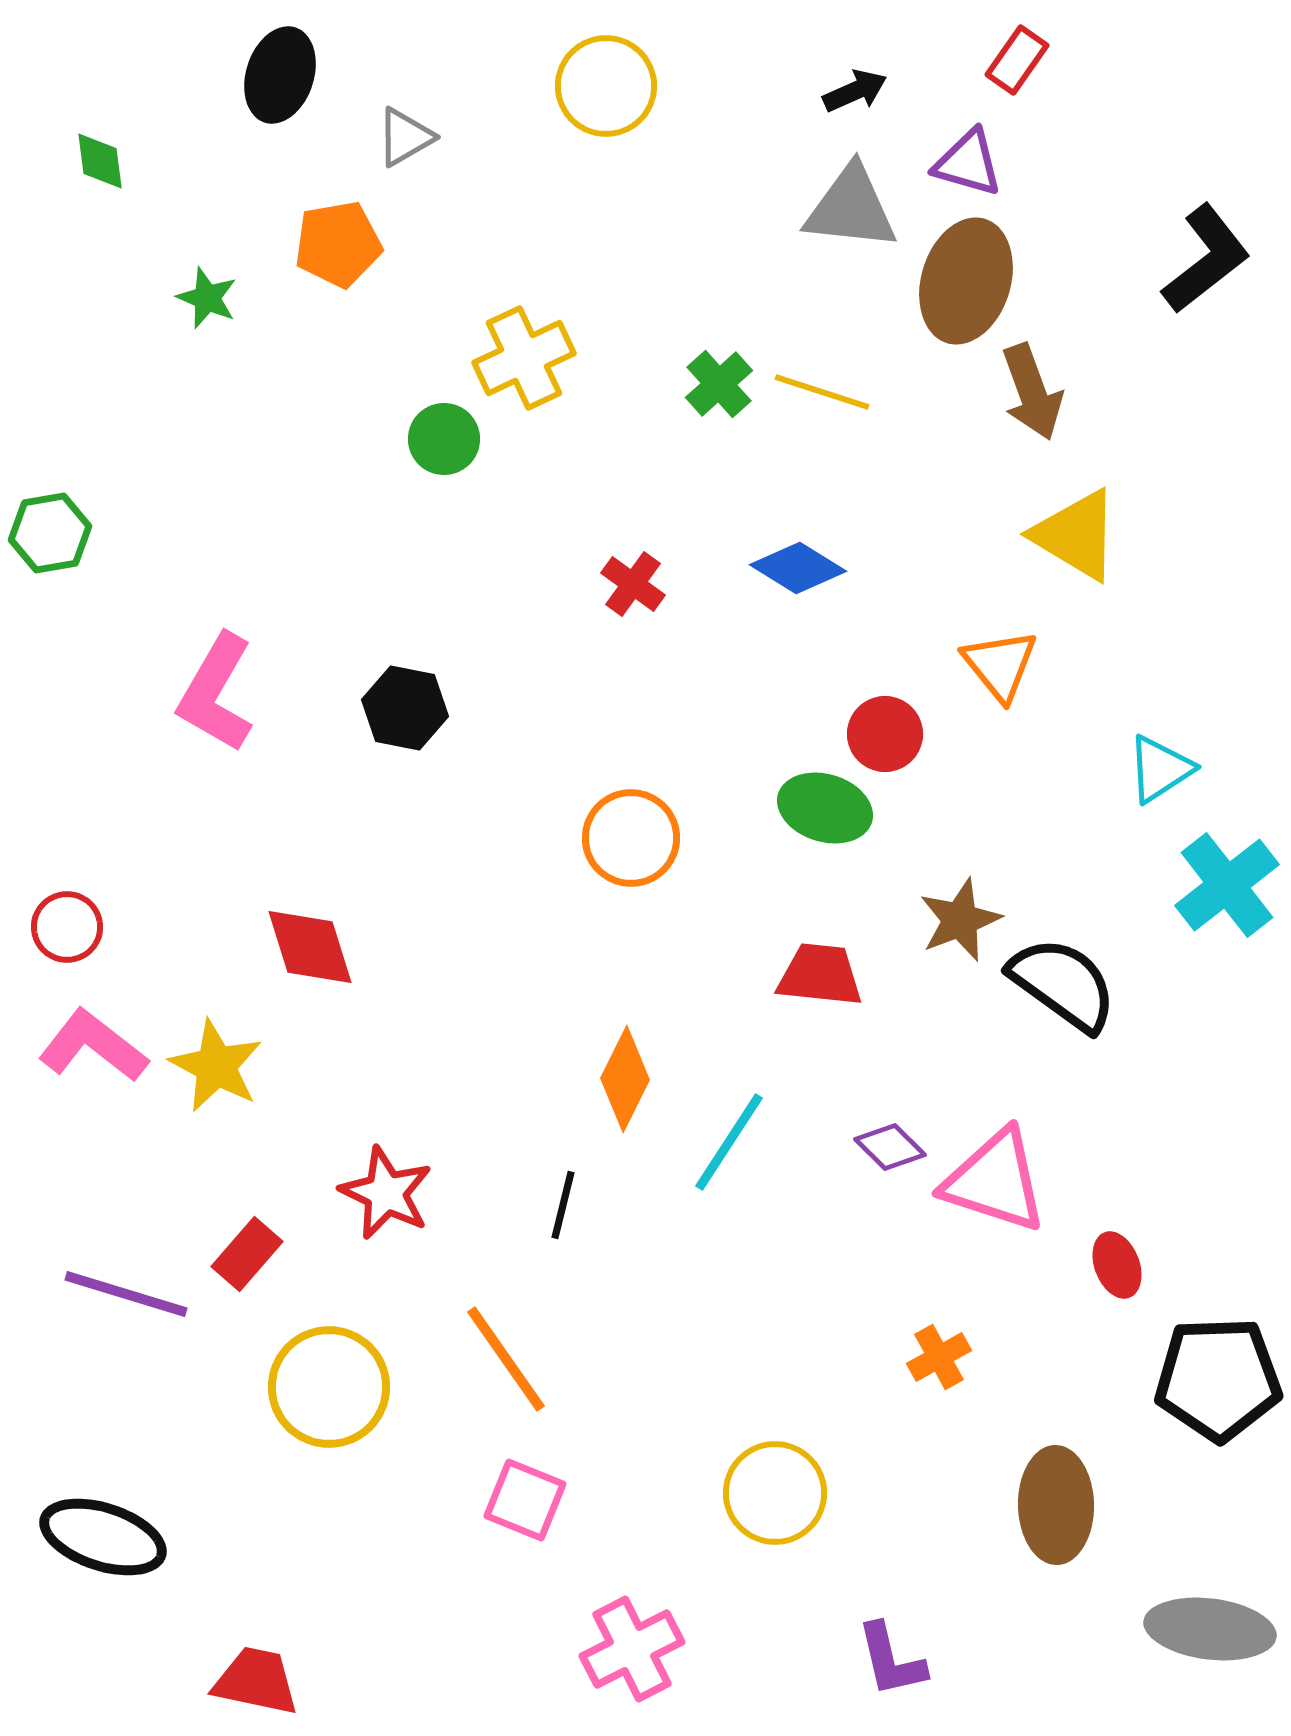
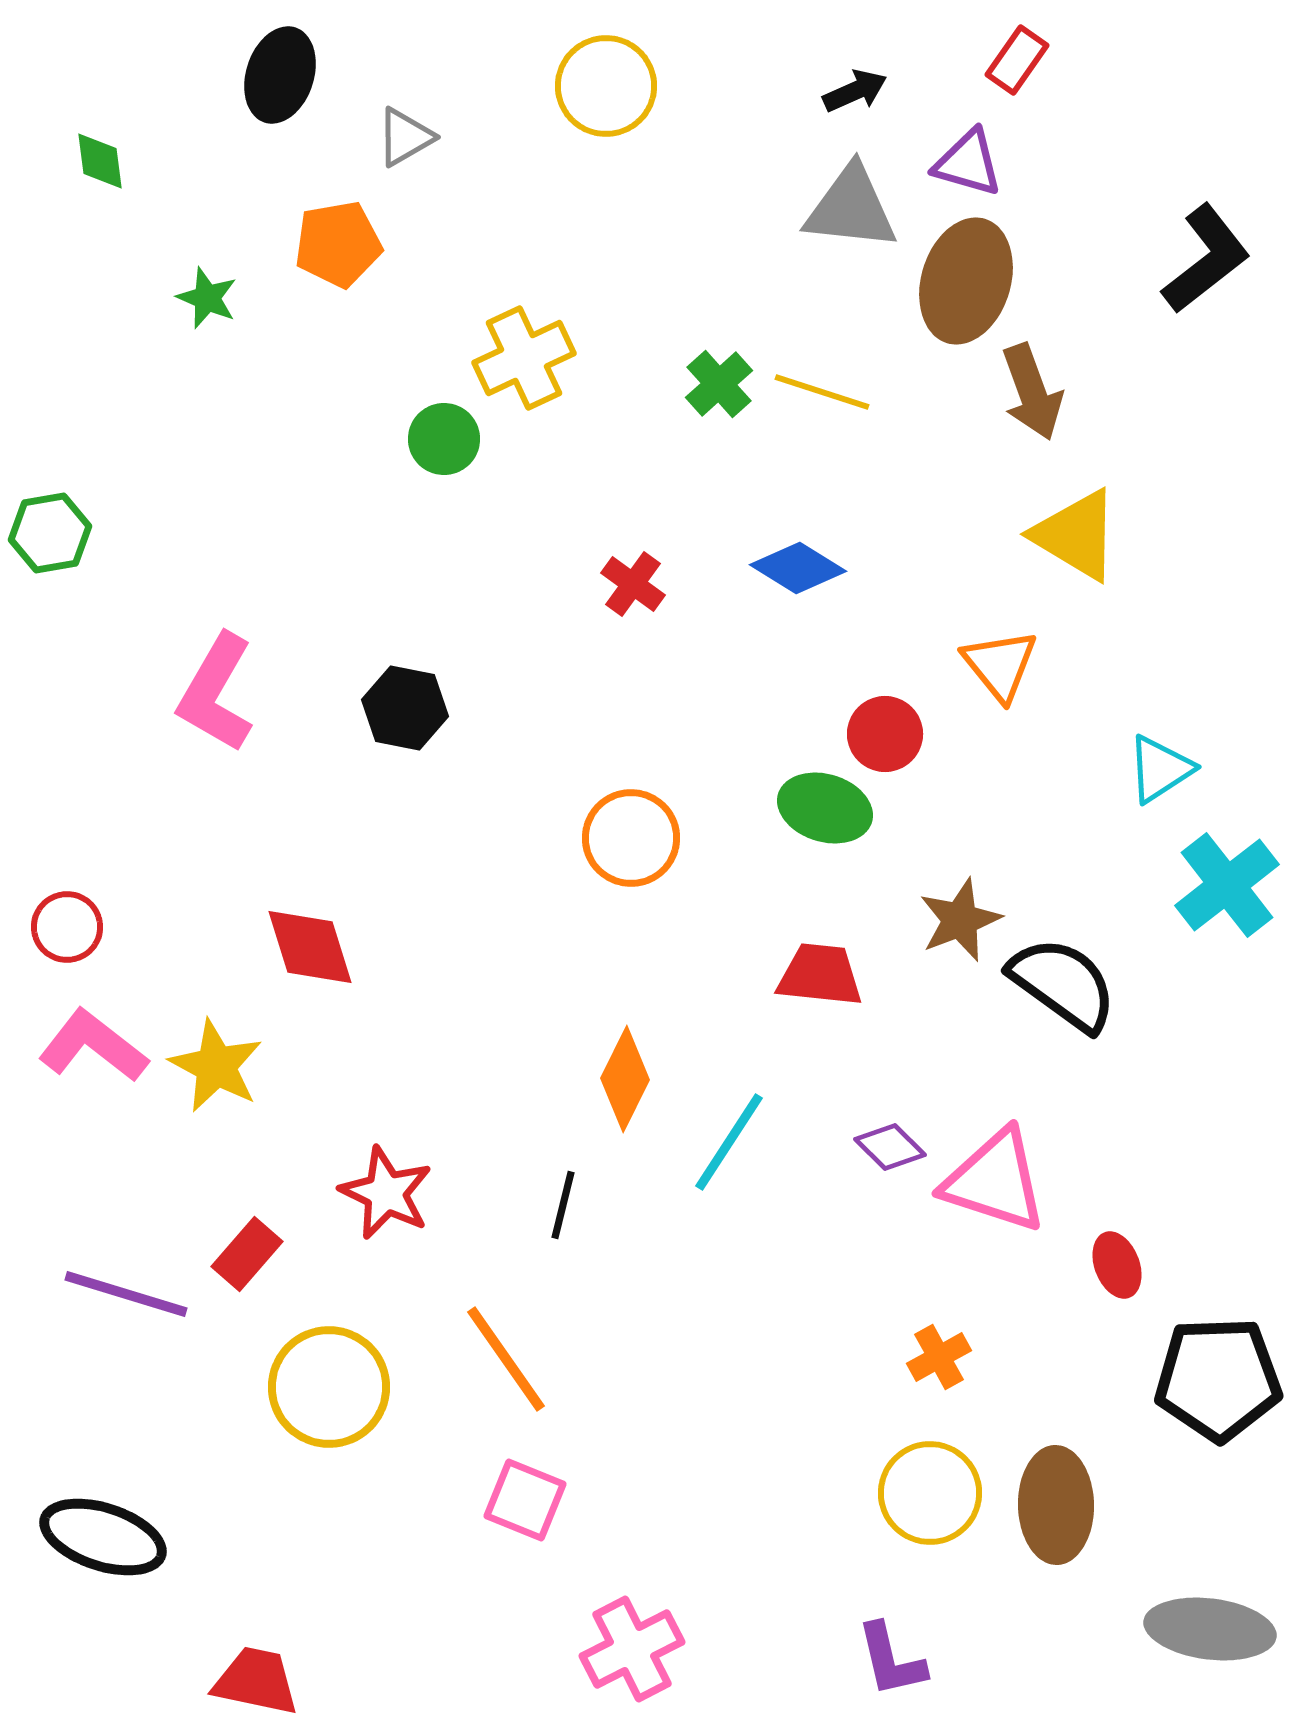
yellow circle at (775, 1493): moved 155 px right
